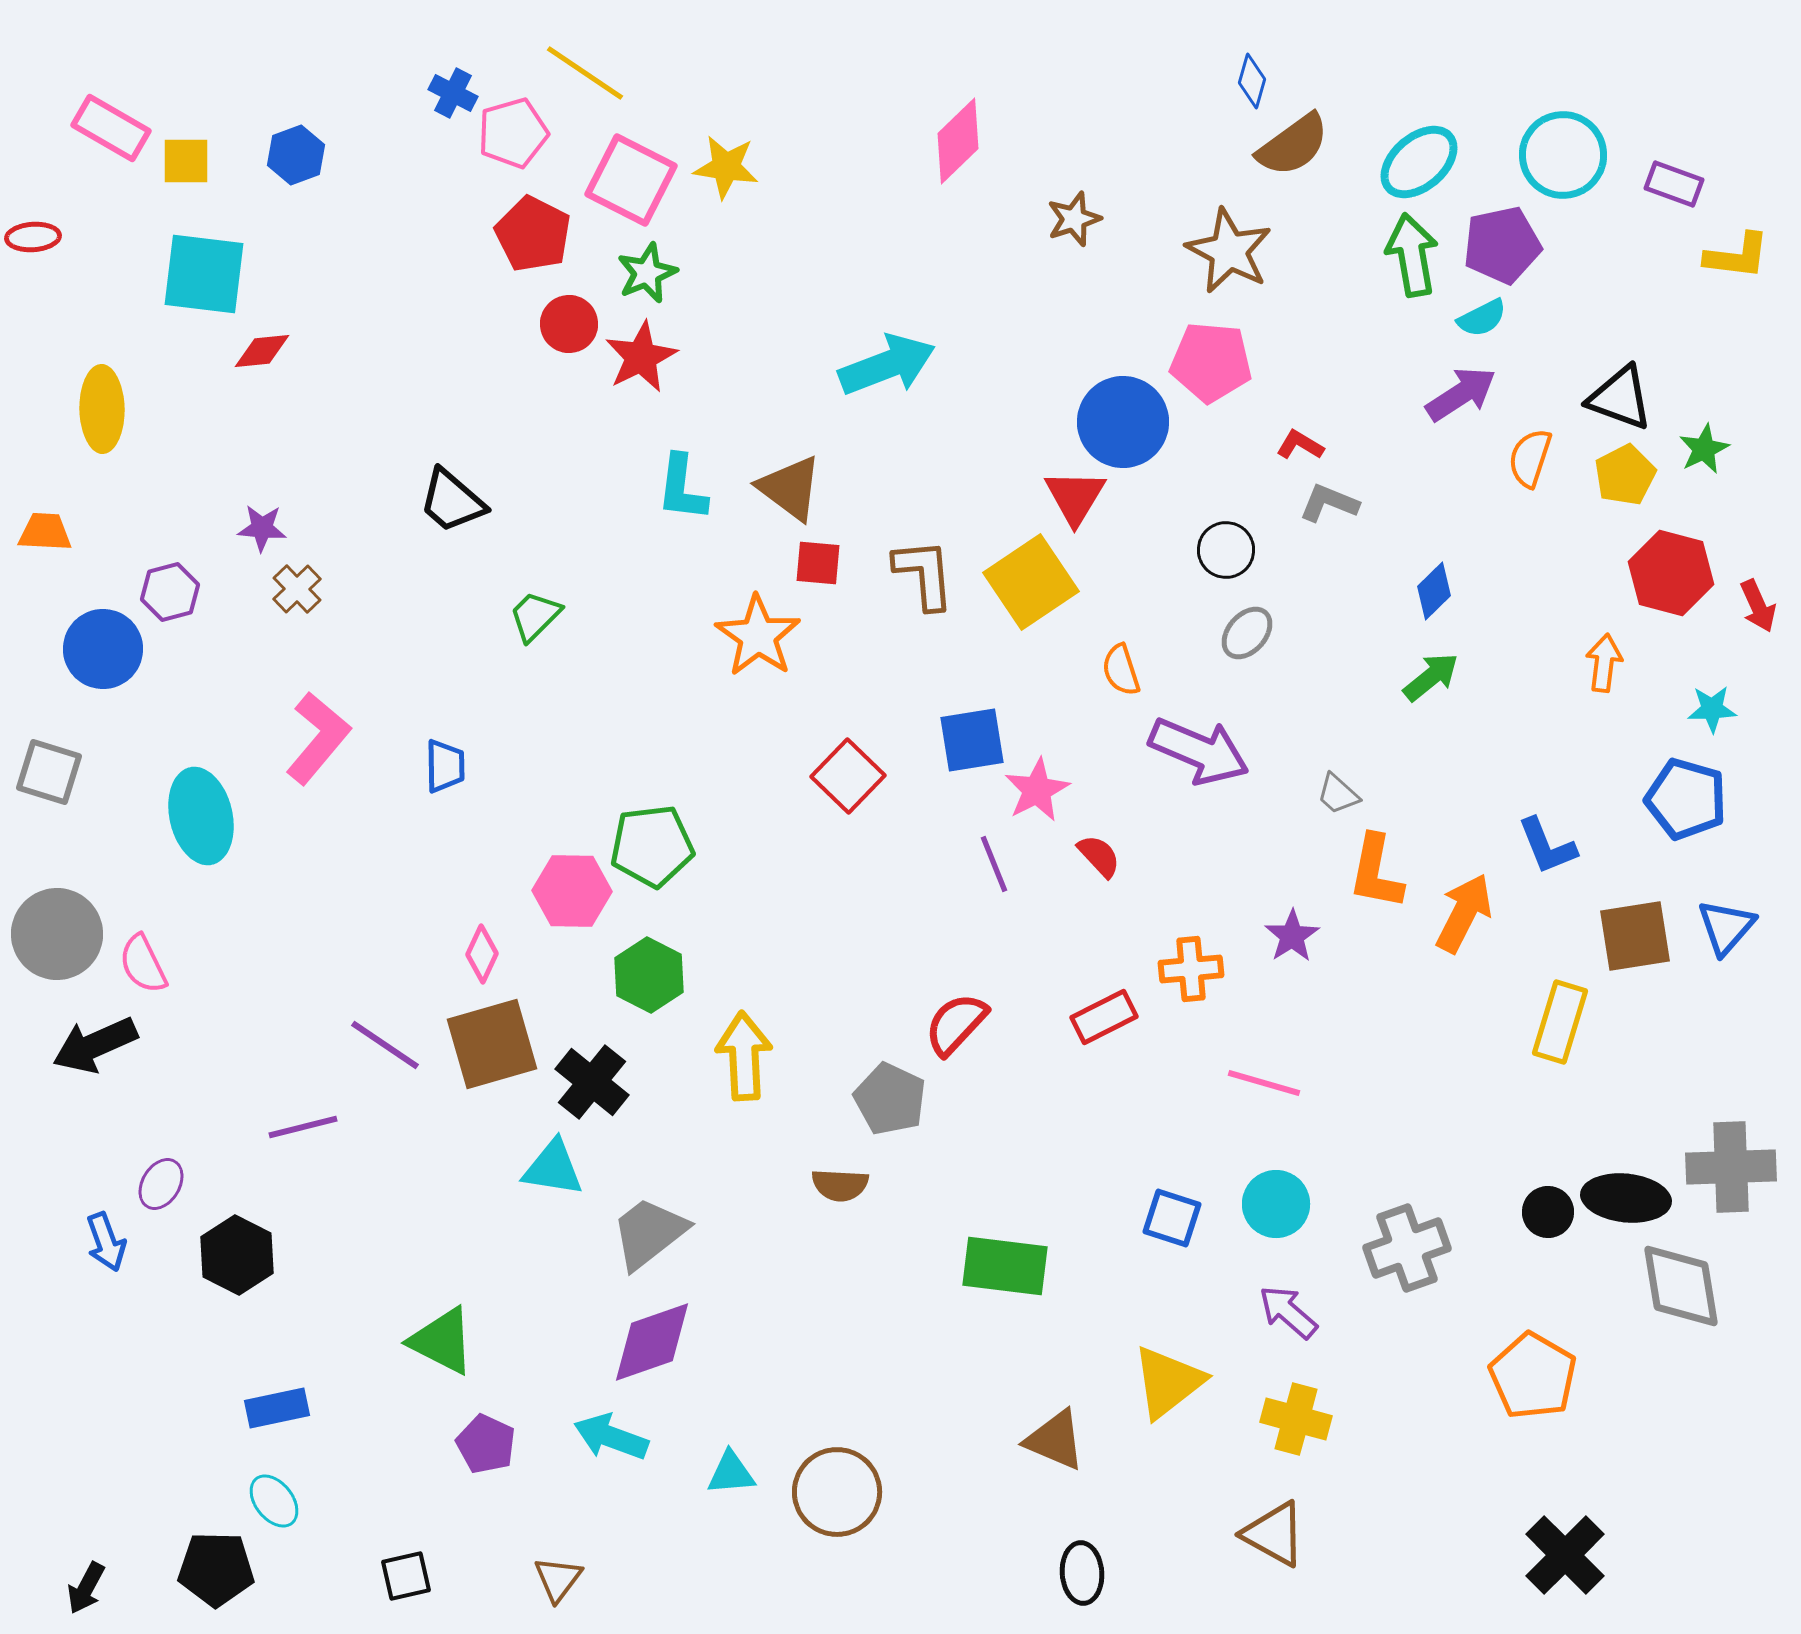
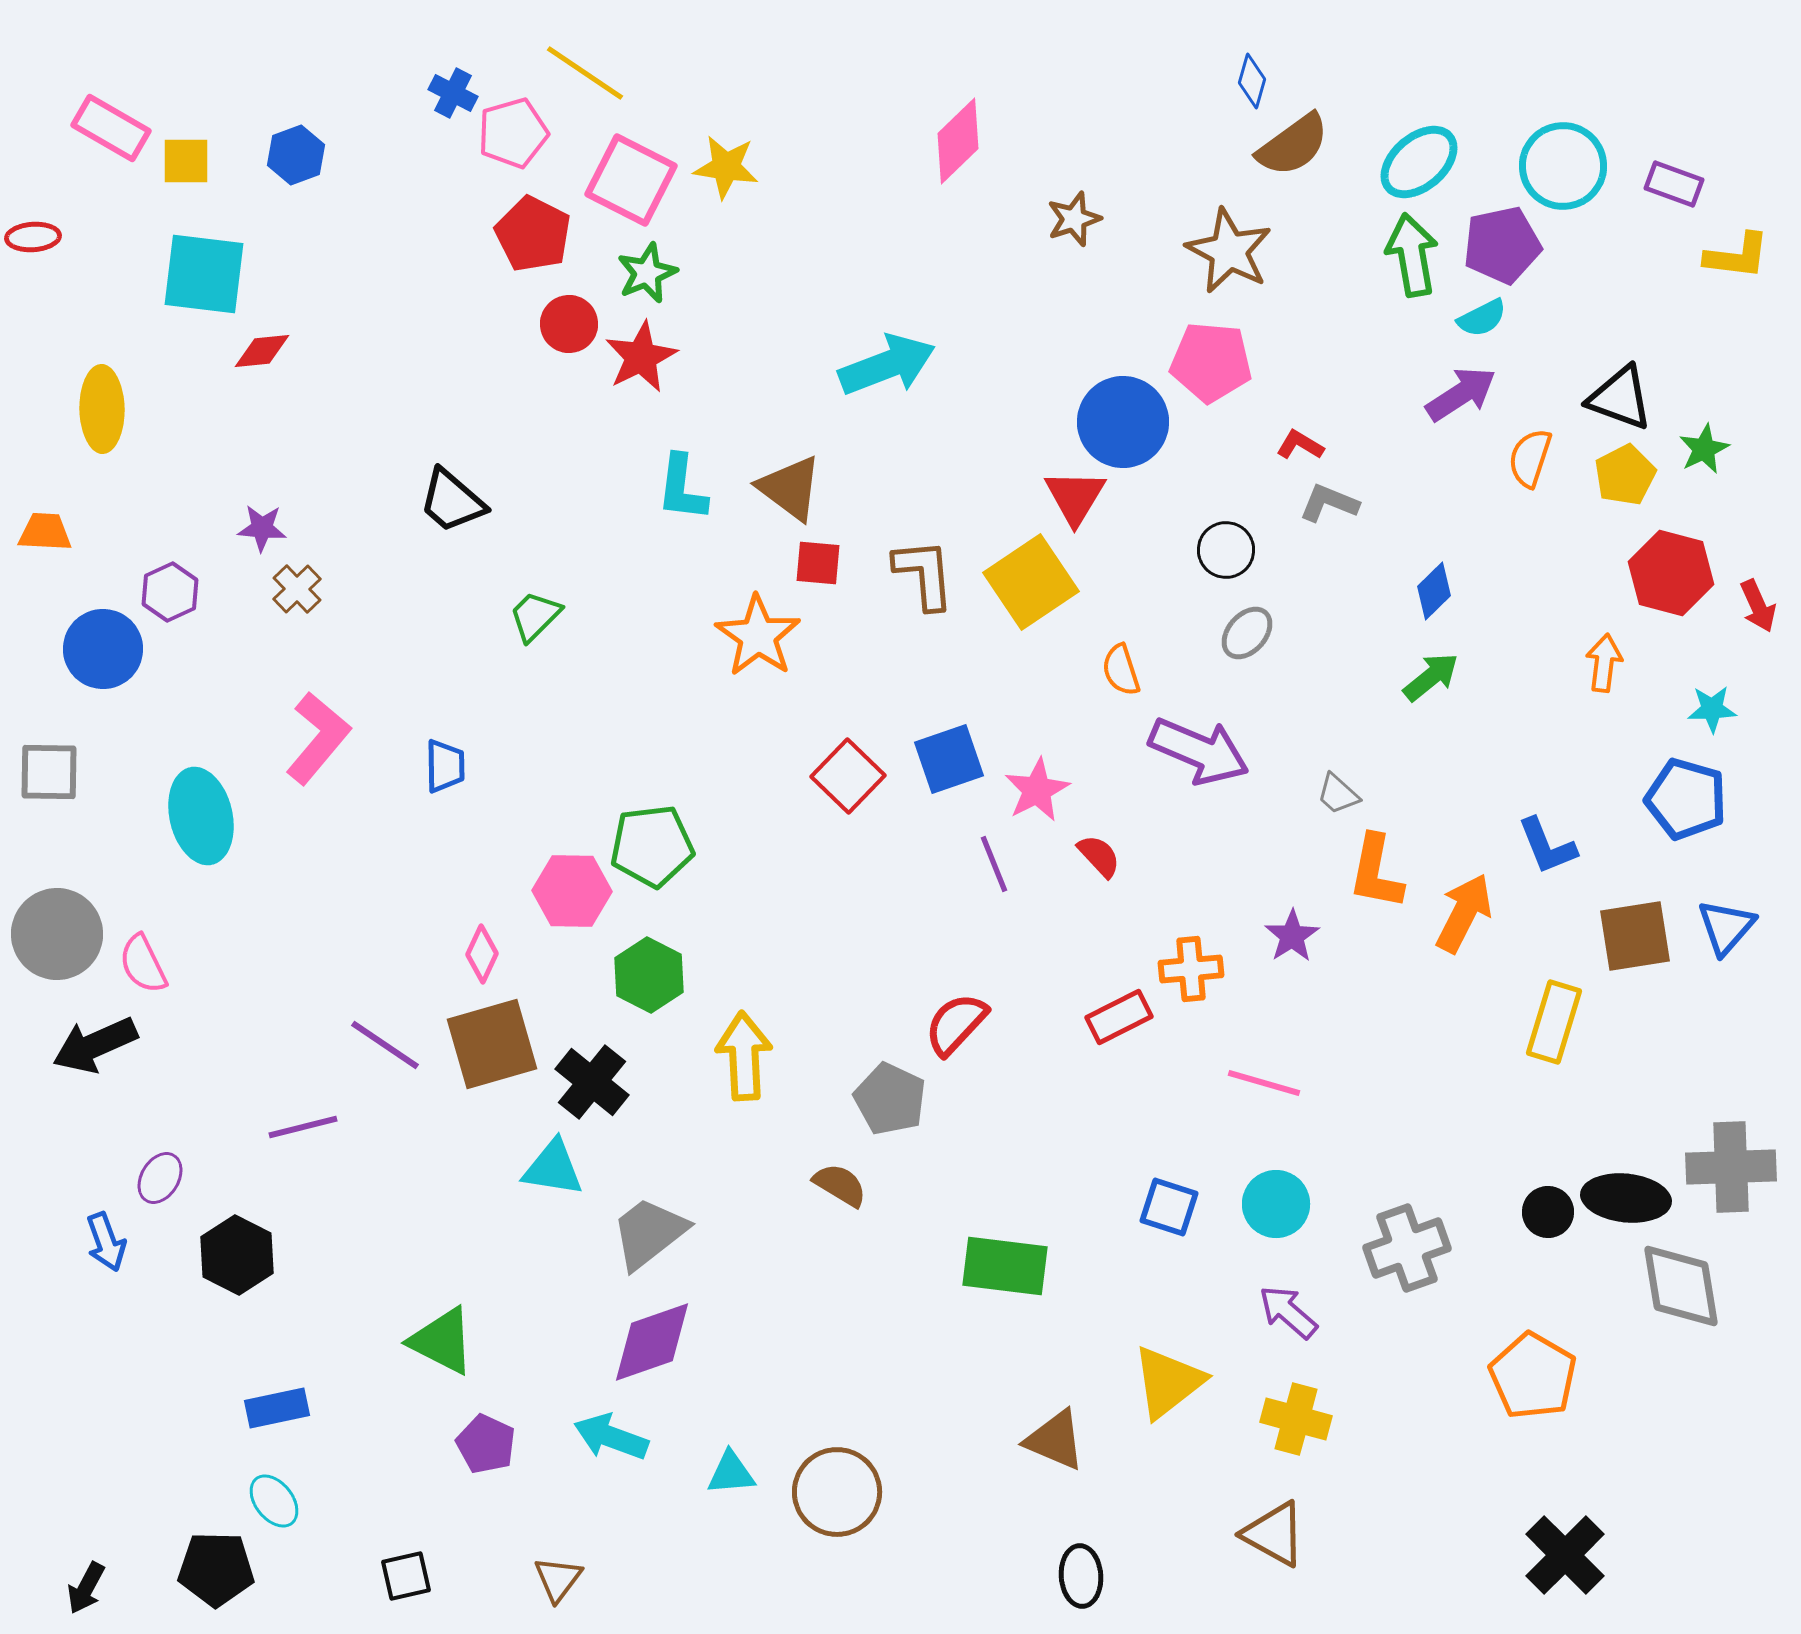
cyan circle at (1563, 155): moved 11 px down
purple hexagon at (170, 592): rotated 10 degrees counterclockwise
blue square at (972, 740): moved 23 px left, 19 px down; rotated 10 degrees counterclockwise
gray square at (49, 772): rotated 16 degrees counterclockwise
red rectangle at (1104, 1017): moved 15 px right
yellow rectangle at (1560, 1022): moved 6 px left
purple ellipse at (161, 1184): moved 1 px left, 6 px up
brown semicircle at (840, 1185): rotated 152 degrees counterclockwise
blue square at (1172, 1218): moved 3 px left, 11 px up
black ellipse at (1082, 1573): moved 1 px left, 3 px down
